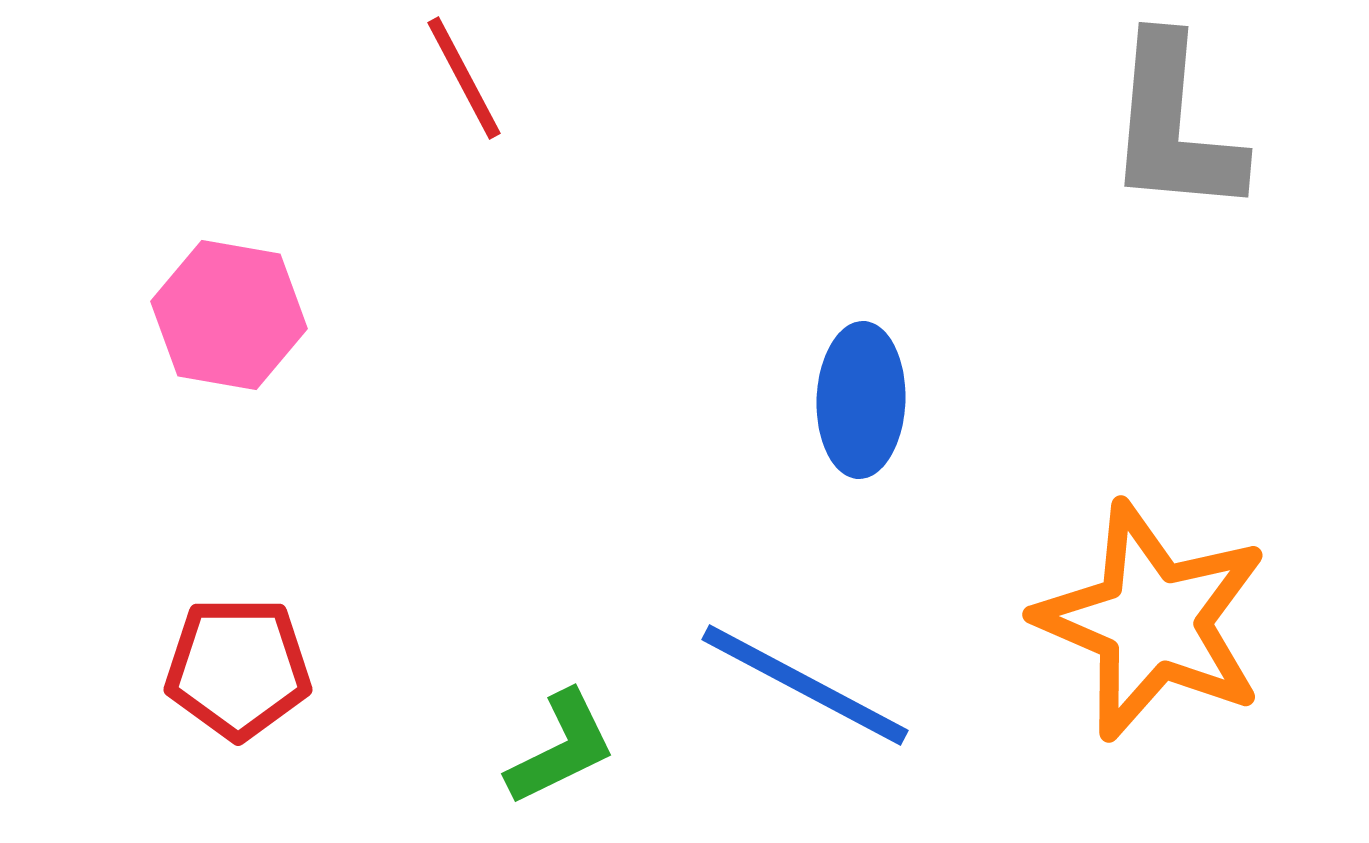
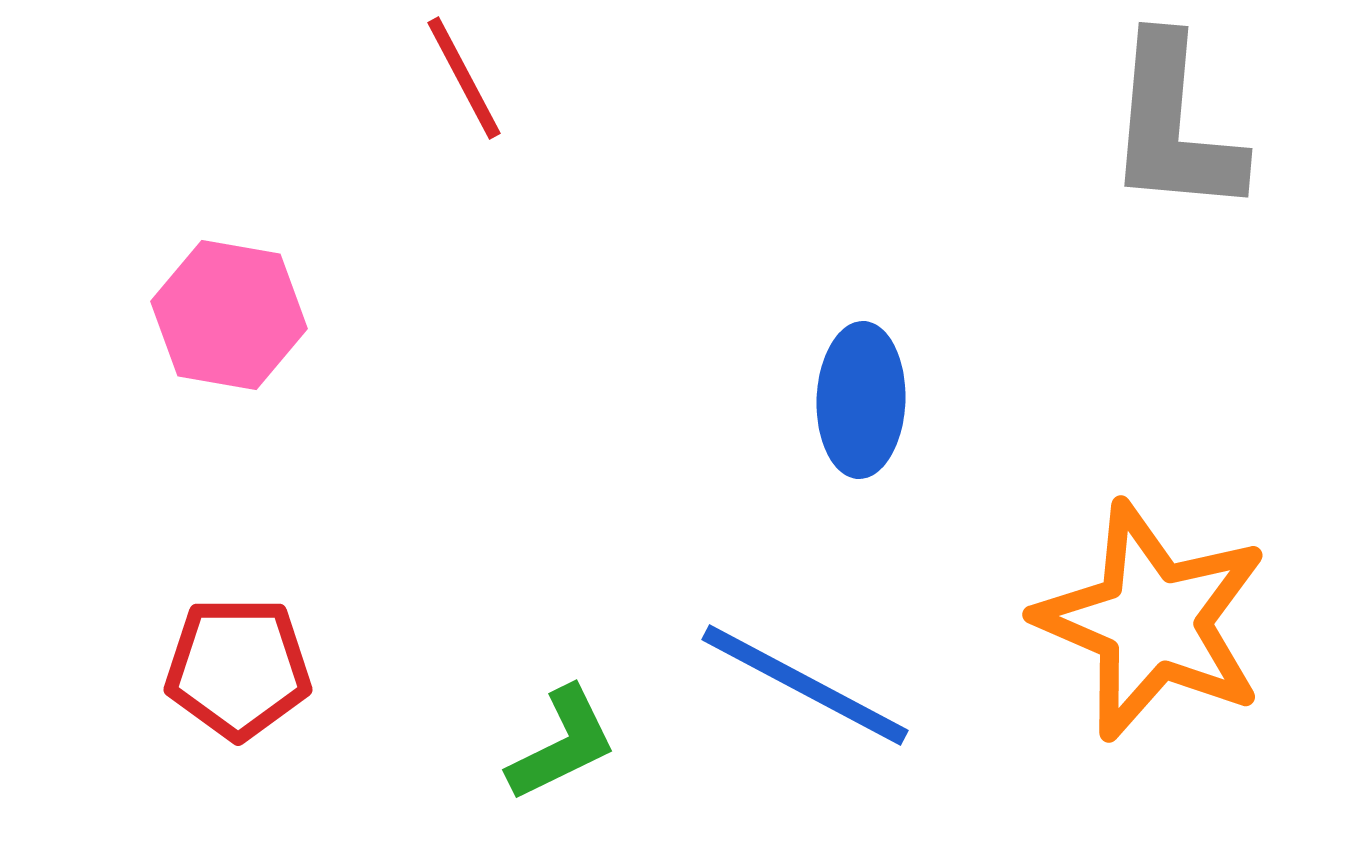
green L-shape: moved 1 px right, 4 px up
